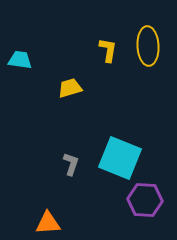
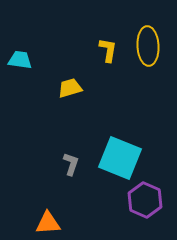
purple hexagon: rotated 20 degrees clockwise
